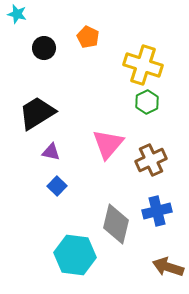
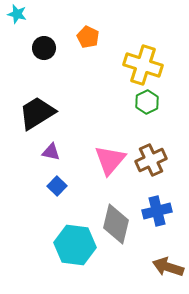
pink triangle: moved 2 px right, 16 px down
cyan hexagon: moved 10 px up
